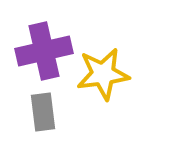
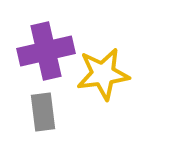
purple cross: moved 2 px right
